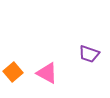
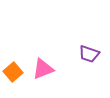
pink triangle: moved 4 px left, 4 px up; rotated 50 degrees counterclockwise
